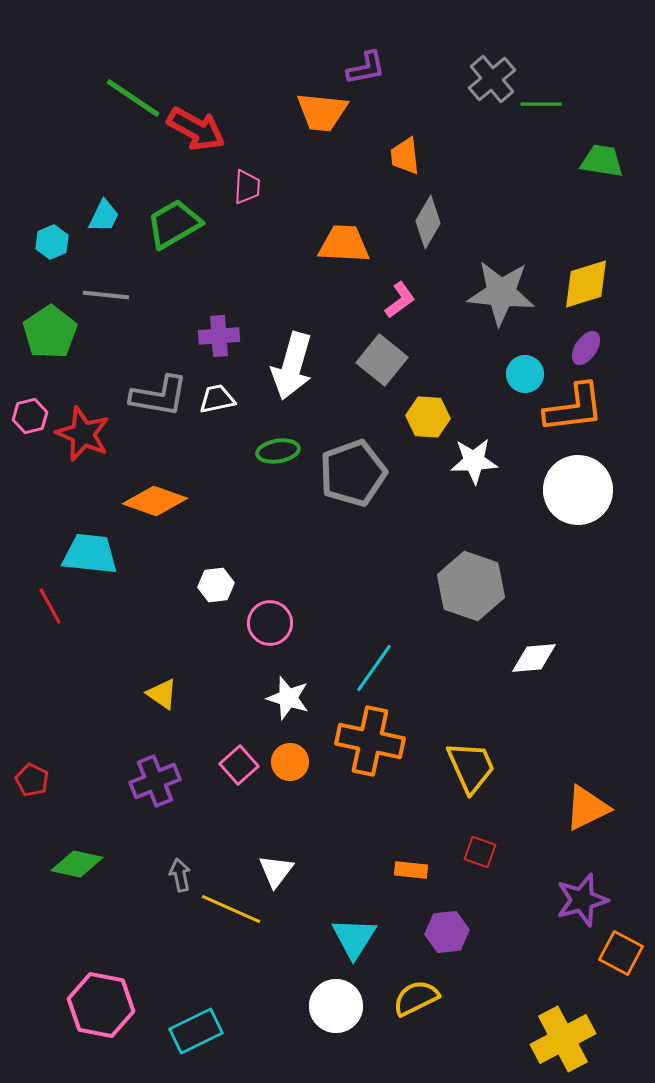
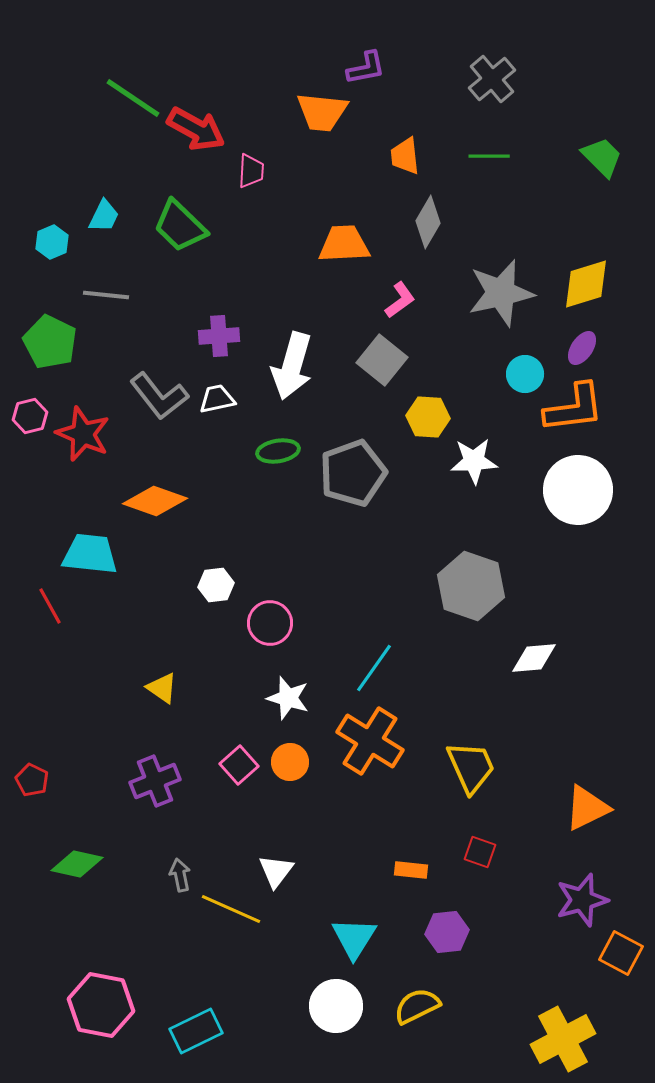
green line at (541, 104): moved 52 px left, 52 px down
green trapezoid at (602, 161): moved 4 px up; rotated 36 degrees clockwise
pink trapezoid at (247, 187): moved 4 px right, 16 px up
green trapezoid at (174, 224): moved 6 px right, 2 px down; rotated 106 degrees counterclockwise
orange trapezoid at (344, 244): rotated 6 degrees counterclockwise
gray star at (501, 293): rotated 18 degrees counterclockwise
green pentagon at (50, 332): moved 10 px down; rotated 12 degrees counterclockwise
purple ellipse at (586, 348): moved 4 px left
gray L-shape at (159, 396): rotated 42 degrees clockwise
yellow triangle at (162, 694): moved 6 px up
orange cross at (370, 741): rotated 20 degrees clockwise
yellow semicircle at (416, 998): moved 1 px right, 8 px down
